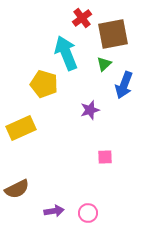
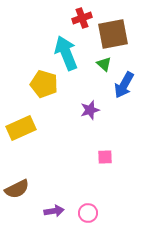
red cross: rotated 18 degrees clockwise
green triangle: rotated 35 degrees counterclockwise
blue arrow: rotated 8 degrees clockwise
